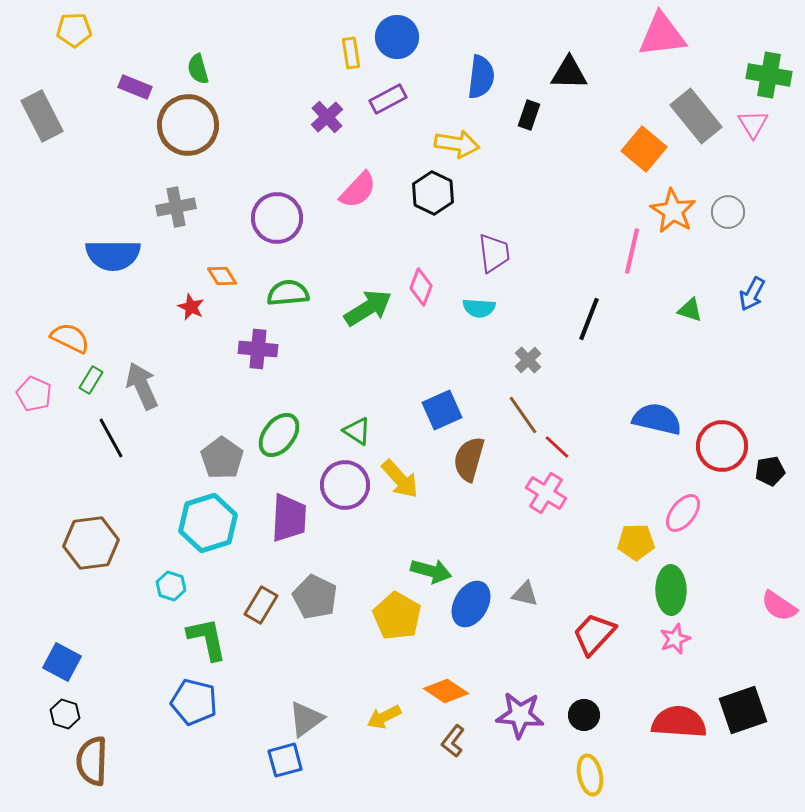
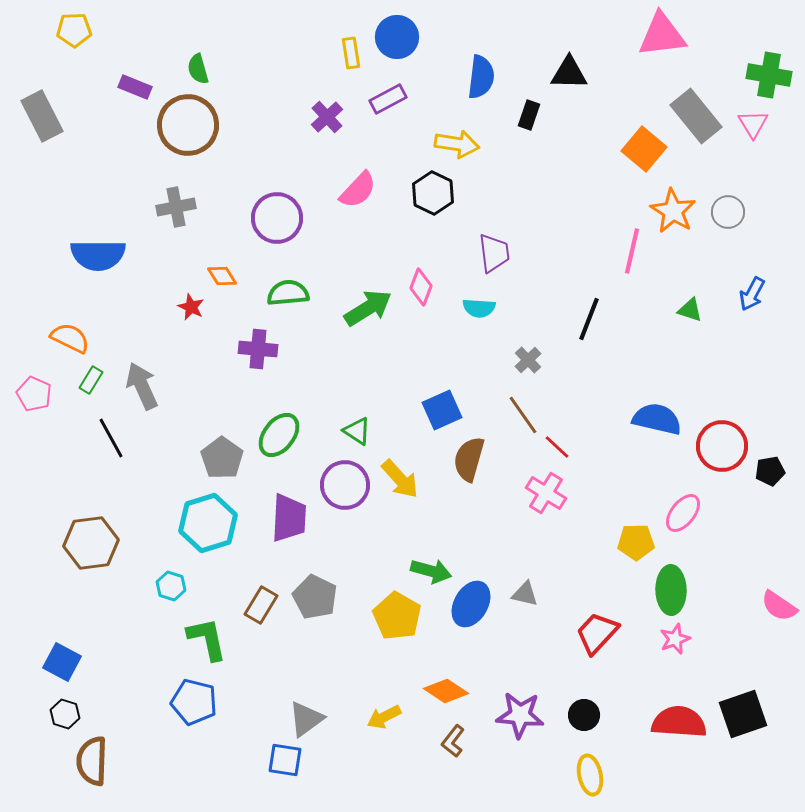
blue semicircle at (113, 255): moved 15 px left
red trapezoid at (594, 634): moved 3 px right, 1 px up
black square at (743, 710): moved 4 px down
blue square at (285, 760): rotated 24 degrees clockwise
